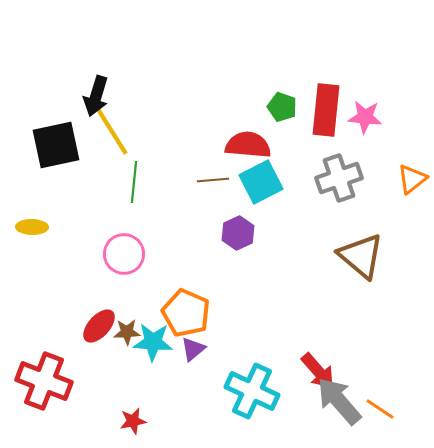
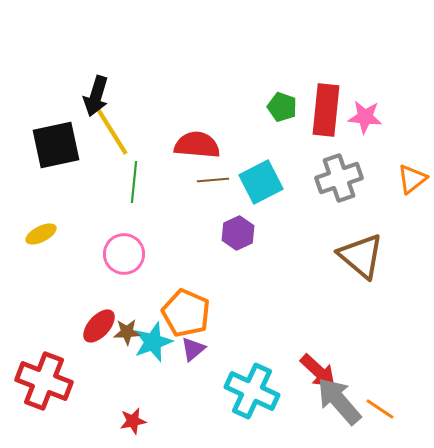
red semicircle: moved 51 px left
yellow ellipse: moved 9 px right, 7 px down; rotated 28 degrees counterclockwise
cyan star: rotated 24 degrees counterclockwise
red arrow: rotated 6 degrees counterclockwise
